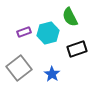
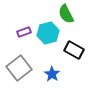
green semicircle: moved 4 px left, 3 px up
black rectangle: moved 3 px left, 1 px down; rotated 48 degrees clockwise
